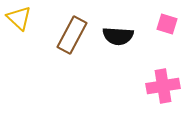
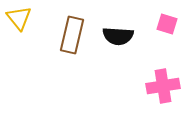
yellow triangle: rotated 8 degrees clockwise
brown rectangle: rotated 15 degrees counterclockwise
